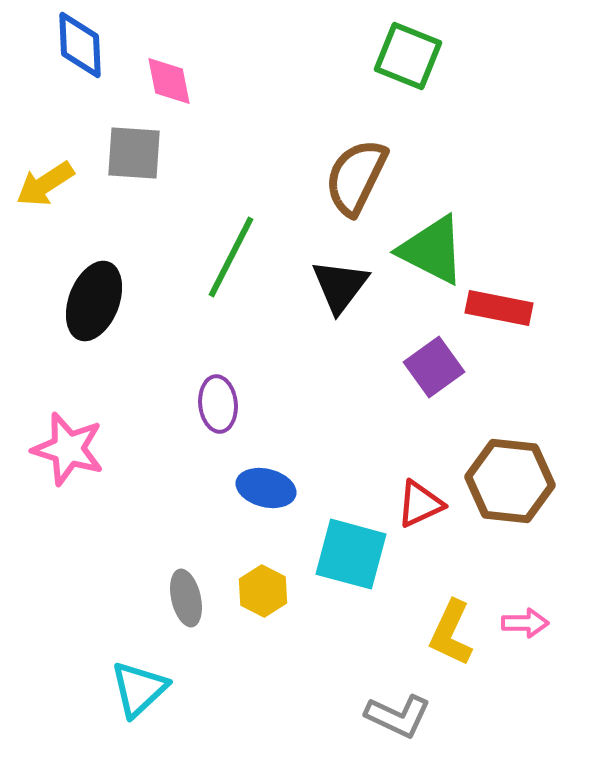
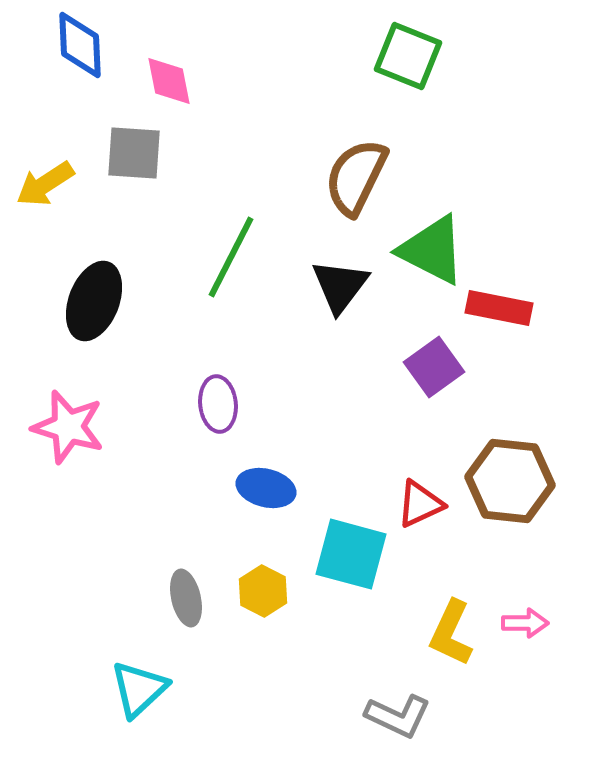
pink star: moved 22 px up
